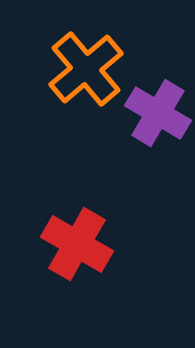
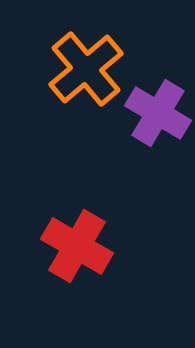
red cross: moved 2 px down
